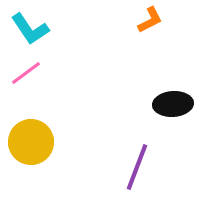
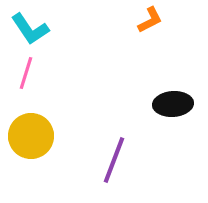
pink line: rotated 36 degrees counterclockwise
yellow circle: moved 6 px up
purple line: moved 23 px left, 7 px up
